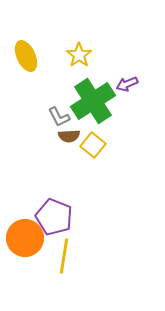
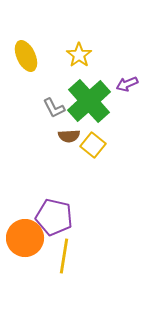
green cross: moved 4 px left; rotated 9 degrees counterclockwise
gray L-shape: moved 5 px left, 9 px up
purple pentagon: rotated 9 degrees counterclockwise
